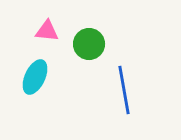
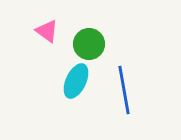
pink triangle: rotated 30 degrees clockwise
cyan ellipse: moved 41 px right, 4 px down
